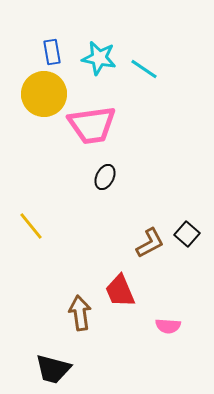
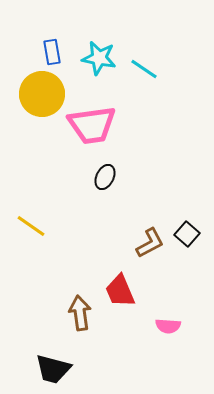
yellow circle: moved 2 px left
yellow line: rotated 16 degrees counterclockwise
